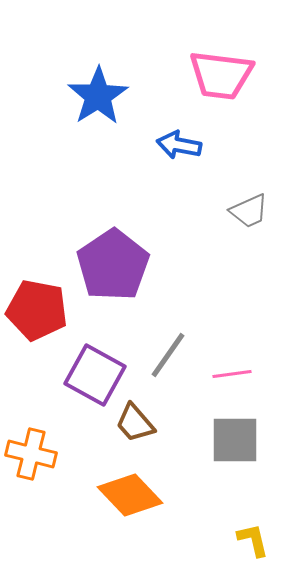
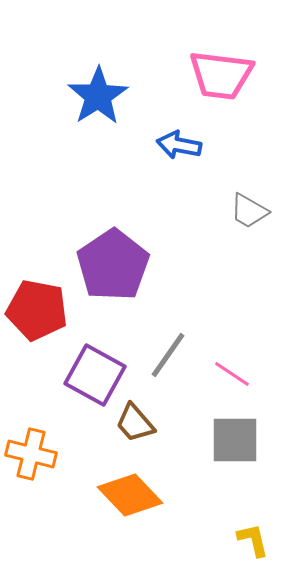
gray trapezoid: rotated 54 degrees clockwise
pink line: rotated 42 degrees clockwise
